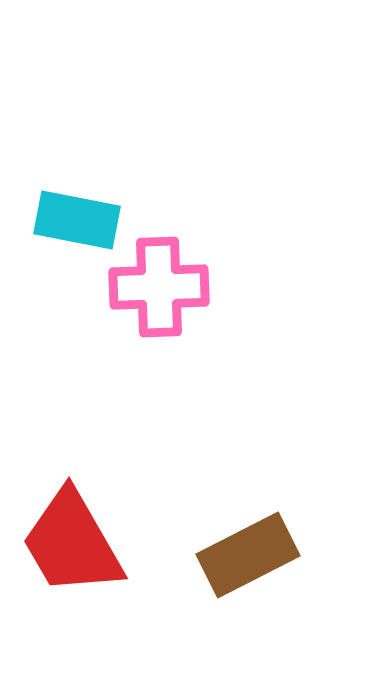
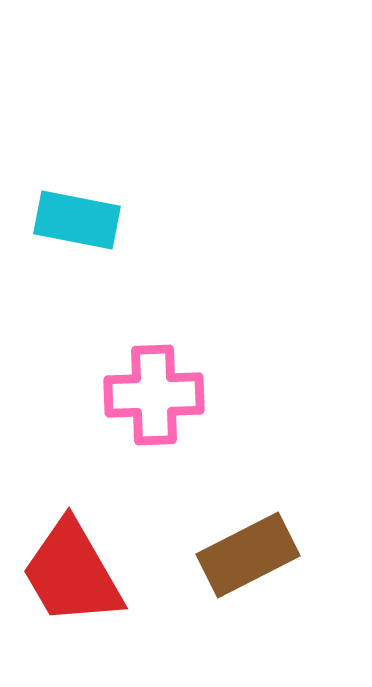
pink cross: moved 5 px left, 108 px down
red trapezoid: moved 30 px down
